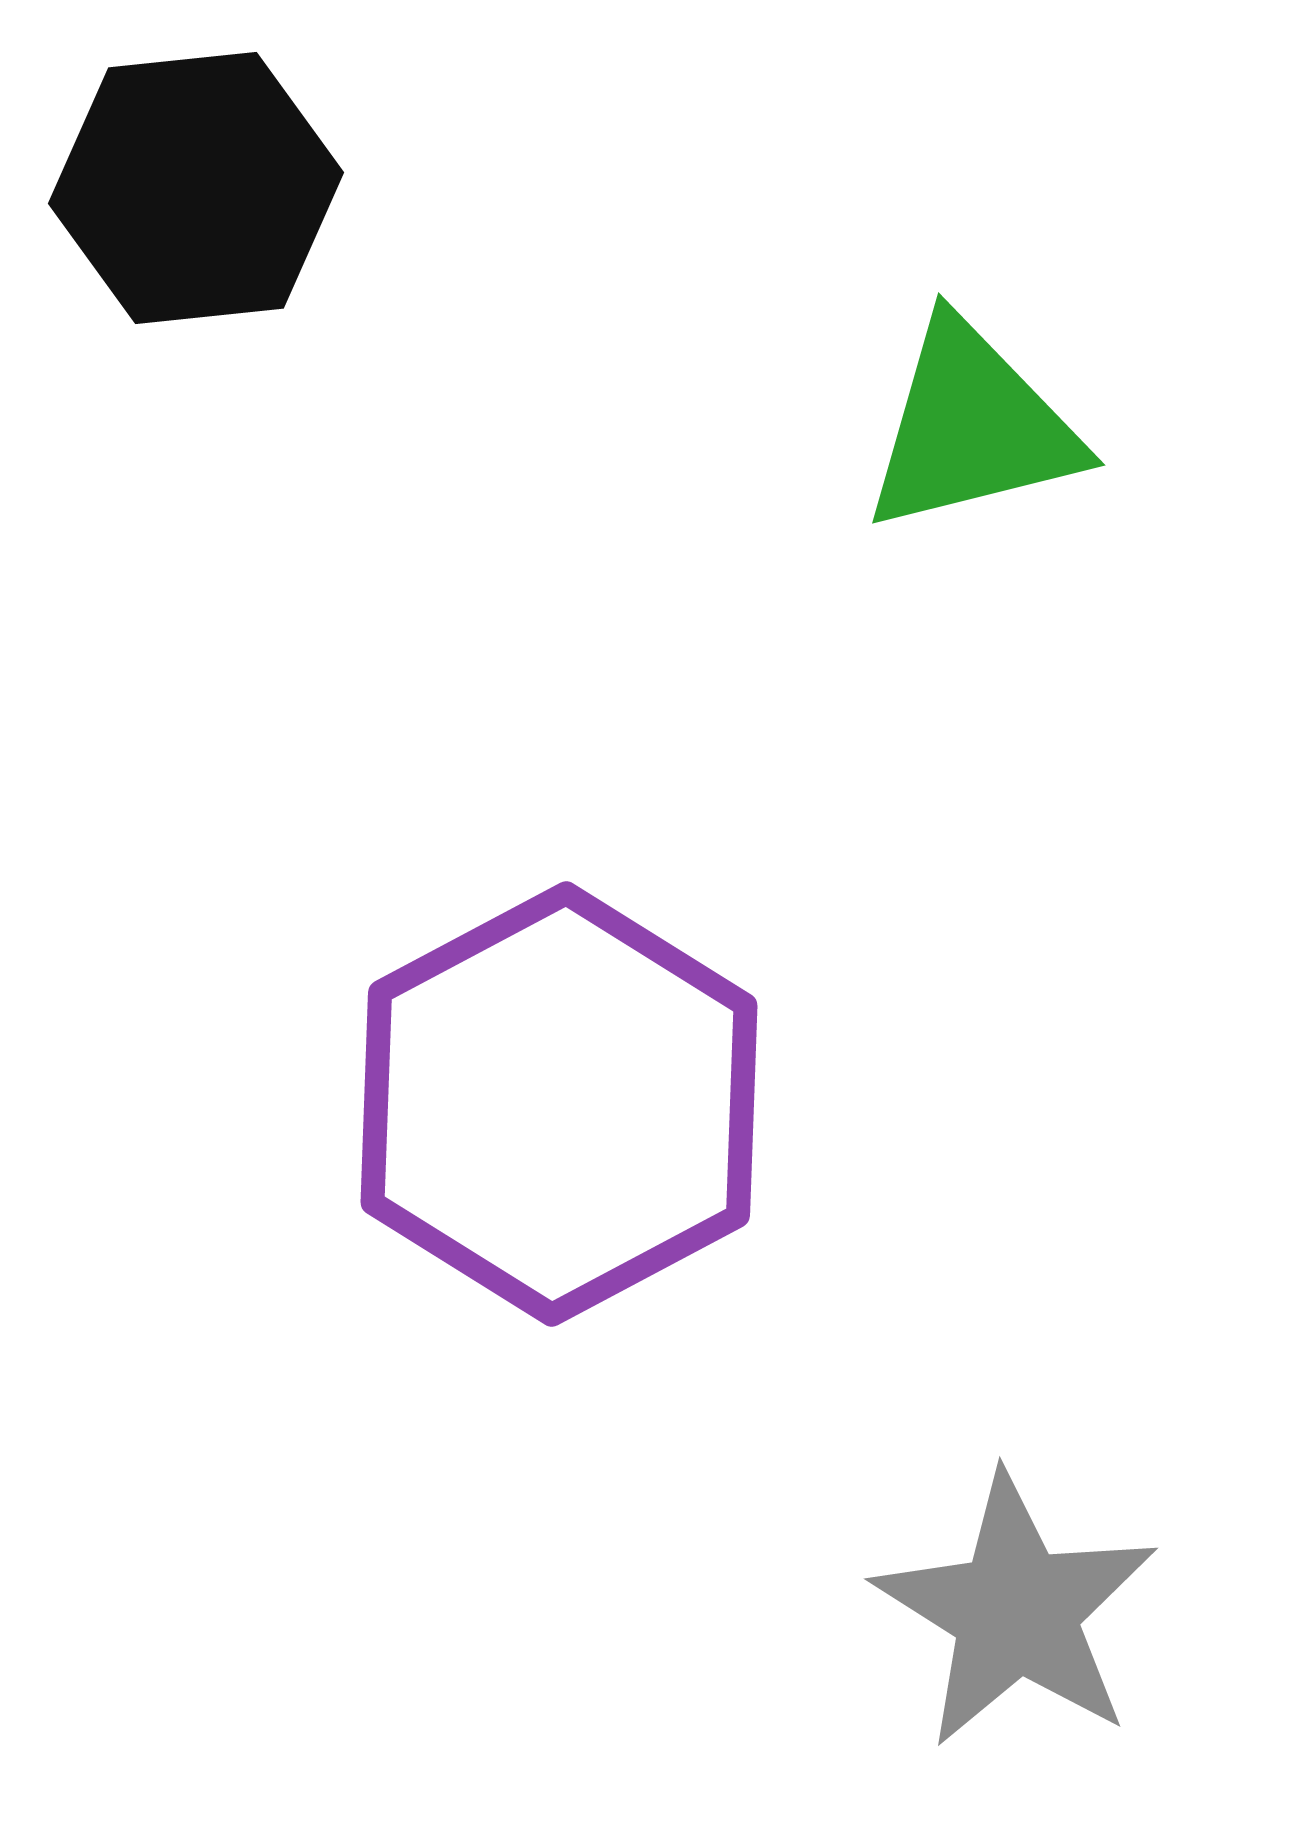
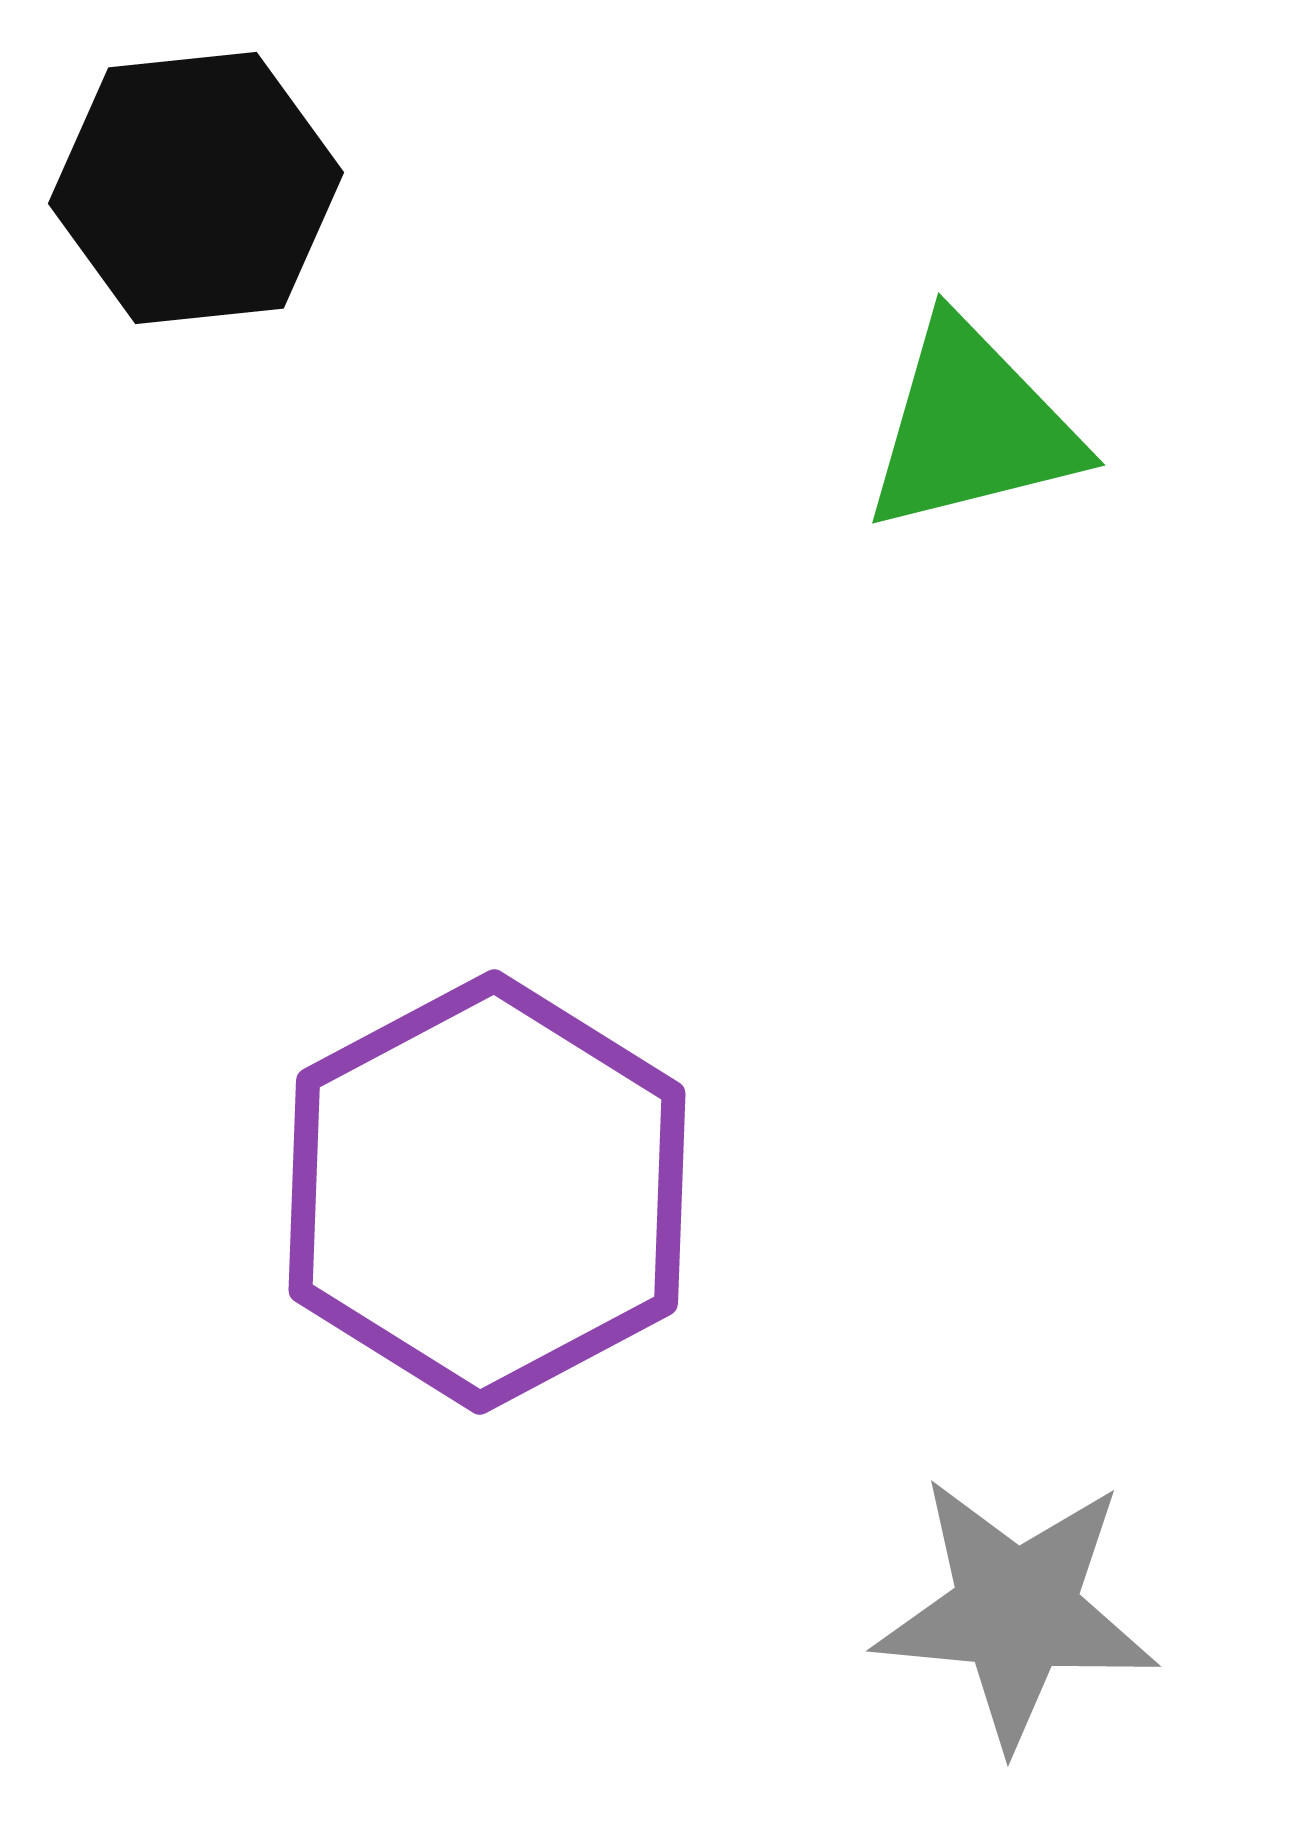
purple hexagon: moved 72 px left, 88 px down
gray star: rotated 27 degrees counterclockwise
